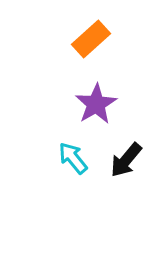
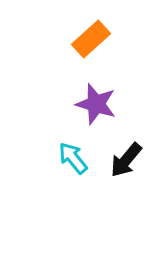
purple star: rotated 24 degrees counterclockwise
